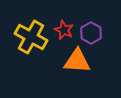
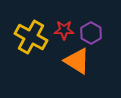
red star: rotated 24 degrees counterclockwise
orange triangle: rotated 28 degrees clockwise
